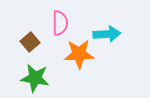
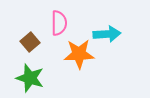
pink semicircle: moved 1 px left
green star: moved 5 px left; rotated 8 degrees clockwise
